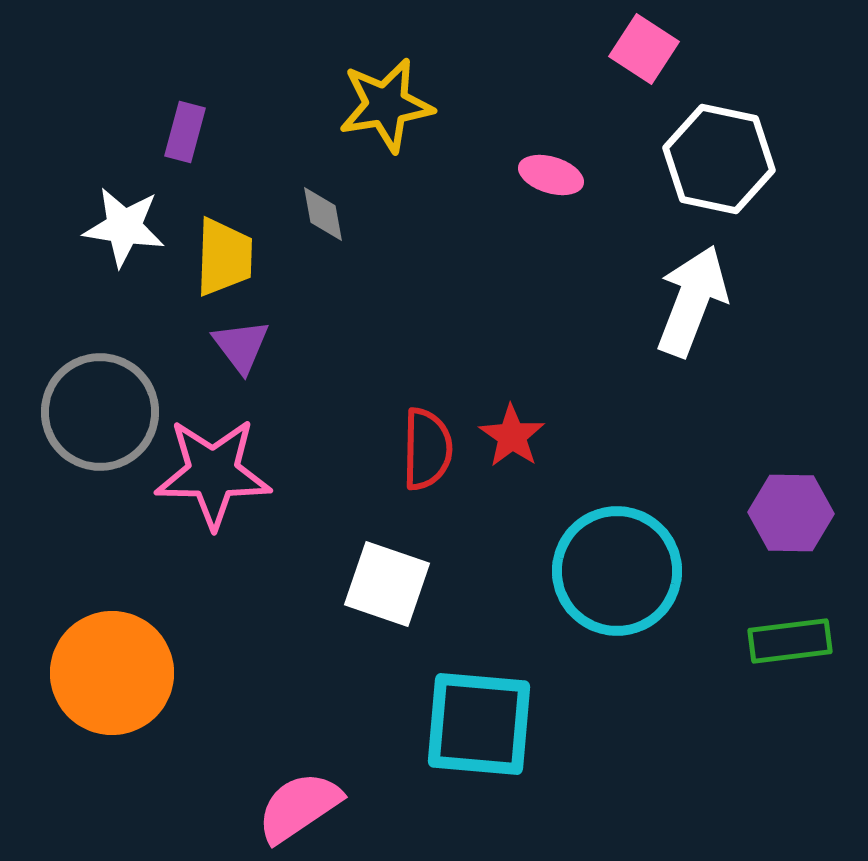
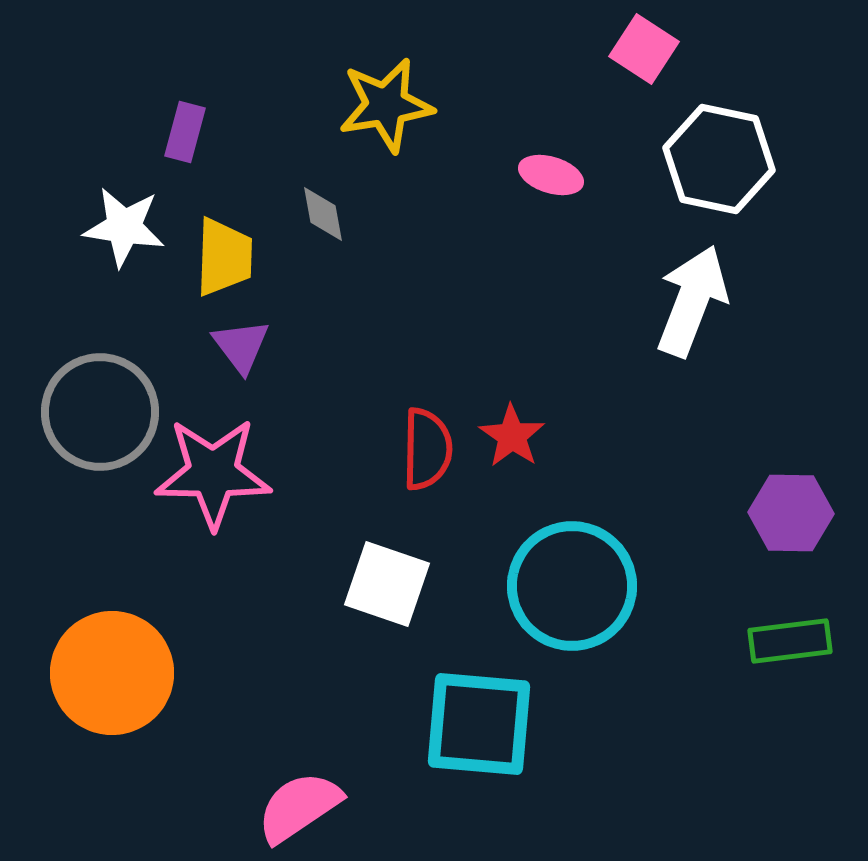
cyan circle: moved 45 px left, 15 px down
